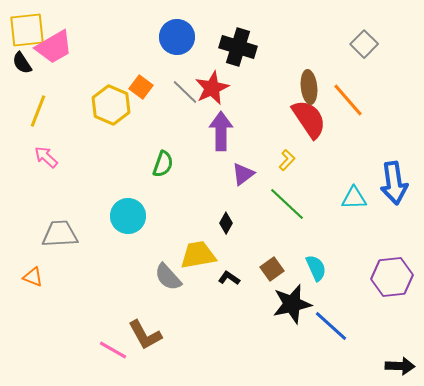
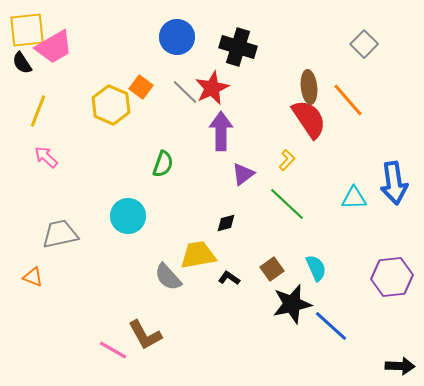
black diamond: rotated 45 degrees clockwise
gray trapezoid: rotated 9 degrees counterclockwise
